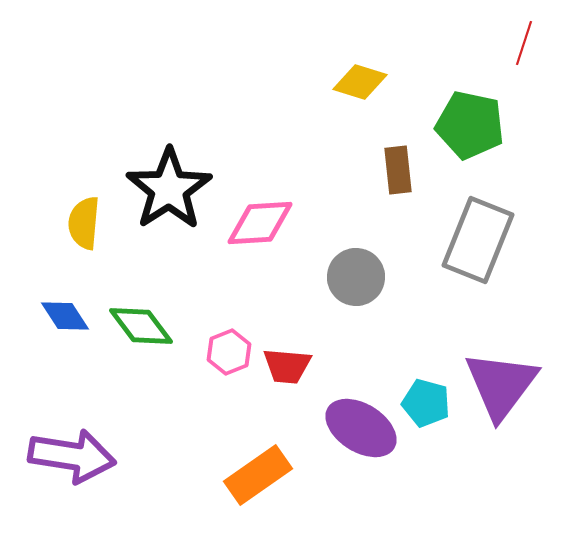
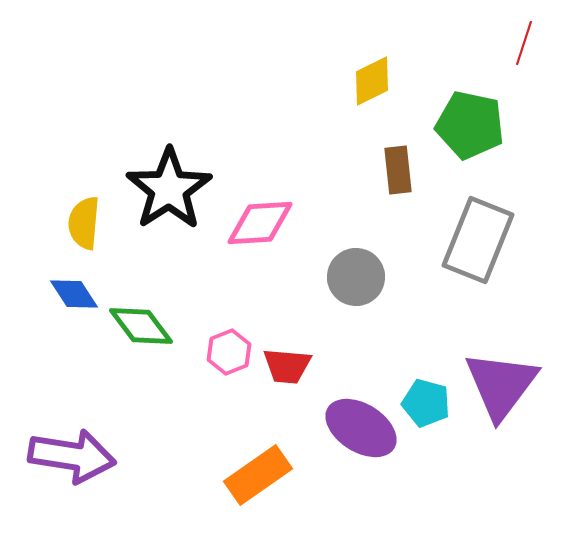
yellow diamond: moved 12 px right, 1 px up; rotated 44 degrees counterclockwise
blue diamond: moved 9 px right, 22 px up
